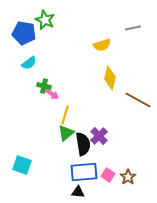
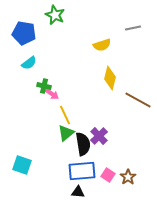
green star: moved 10 px right, 5 px up
yellow line: rotated 42 degrees counterclockwise
blue rectangle: moved 2 px left, 1 px up
